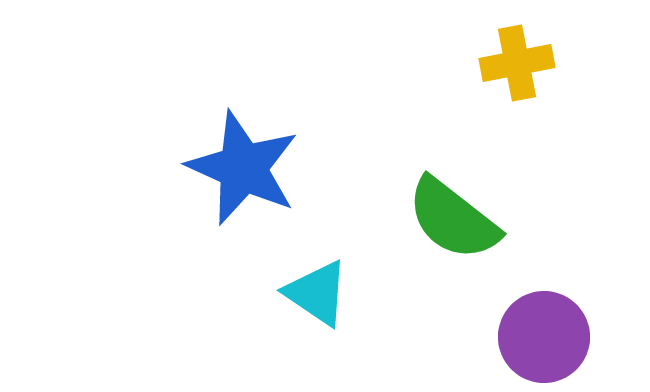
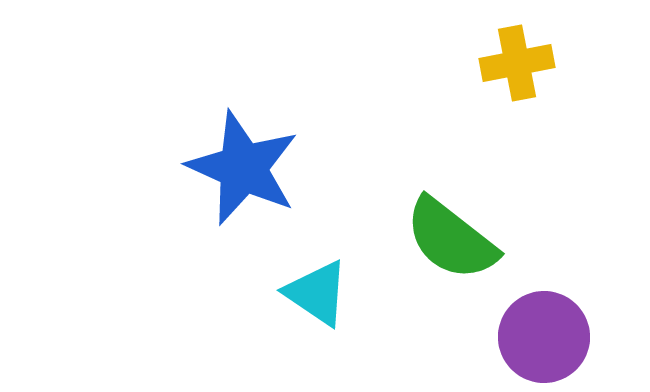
green semicircle: moved 2 px left, 20 px down
